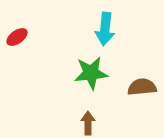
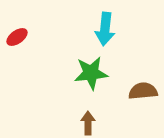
brown semicircle: moved 1 px right, 4 px down
